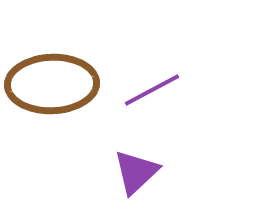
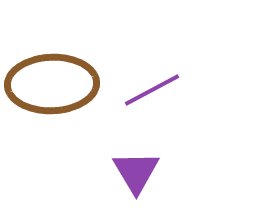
purple triangle: rotated 18 degrees counterclockwise
